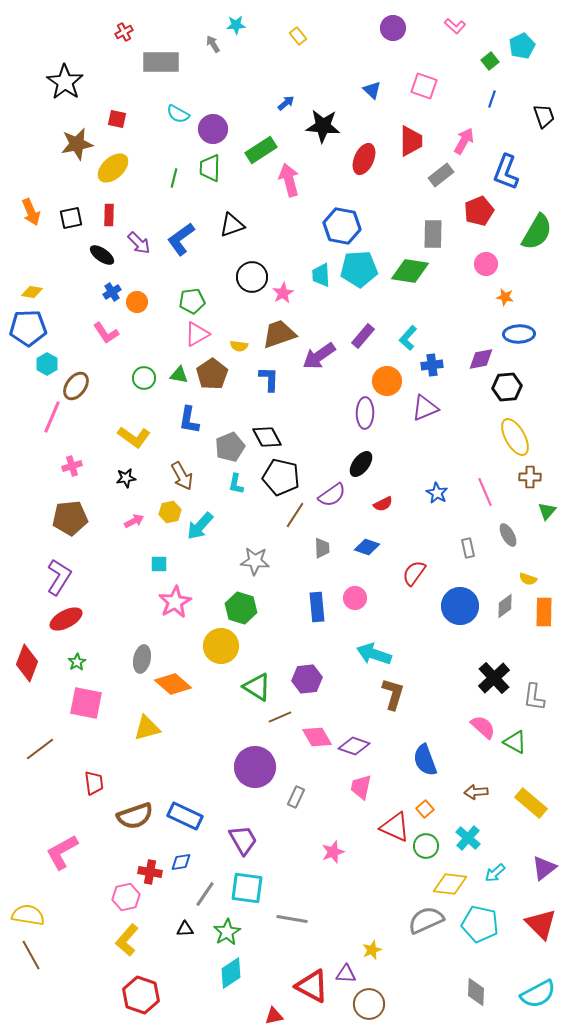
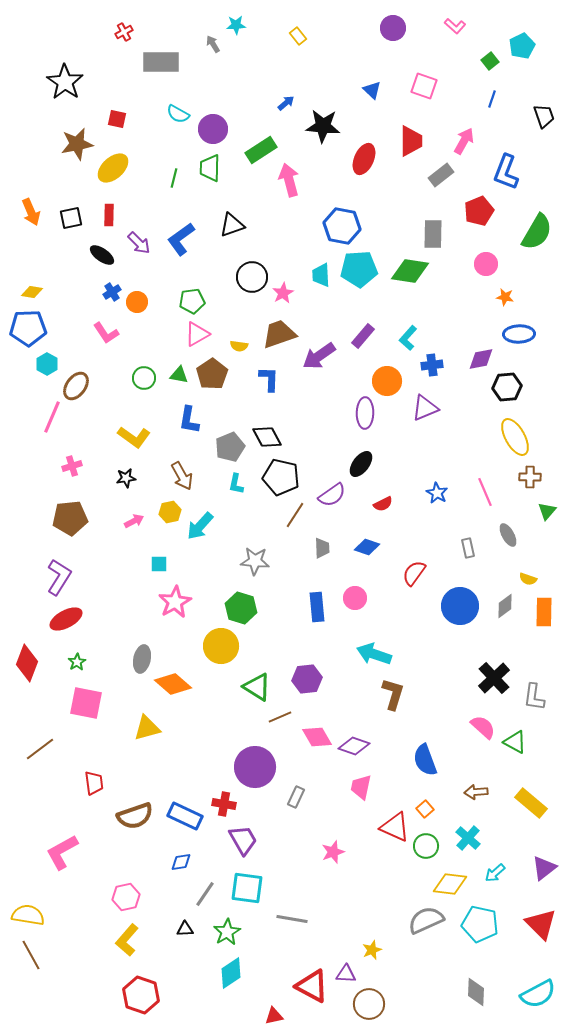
red cross at (150, 872): moved 74 px right, 68 px up
